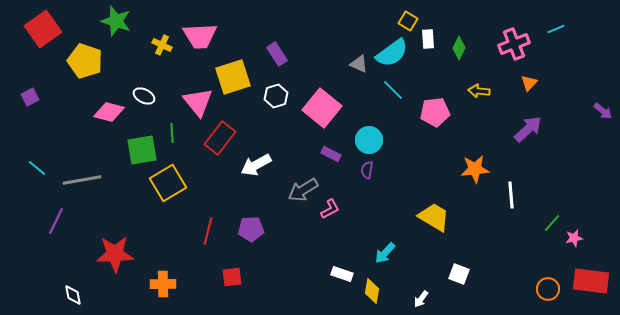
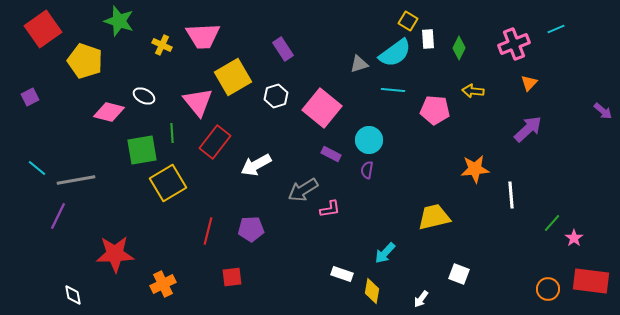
green star at (116, 21): moved 3 px right
pink trapezoid at (200, 36): moved 3 px right
cyan semicircle at (392, 53): moved 3 px right
purple rectangle at (277, 54): moved 6 px right, 5 px up
gray triangle at (359, 64): rotated 42 degrees counterclockwise
yellow square at (233, 77): rotated 12 degrees counterclockwise
cyan line at (393, 90): rotated 40 degrees counterclockwise
yellow arrow at (479, 91): moved 6 px left
pink pentagon at (435, 112): moved 2 px up; rotated 12 degrees clockwise
red rectangle at (220, 138): moved 5 px left, 4 px down
gray line at (82, 180): moved 6 px left
pink L-shape at (330, 209): rotated 20 degrees clockwise
yellow trapezoid at (434, 217): rotated 44 degrees counterclockwise
purple line at (56, 221): moved 2 px right, 5 px up
pink star at (574, 238): rotated 24 degrees counterclockwise
orange cross at (163, 284): rotated 25 degrees counterclockwise
